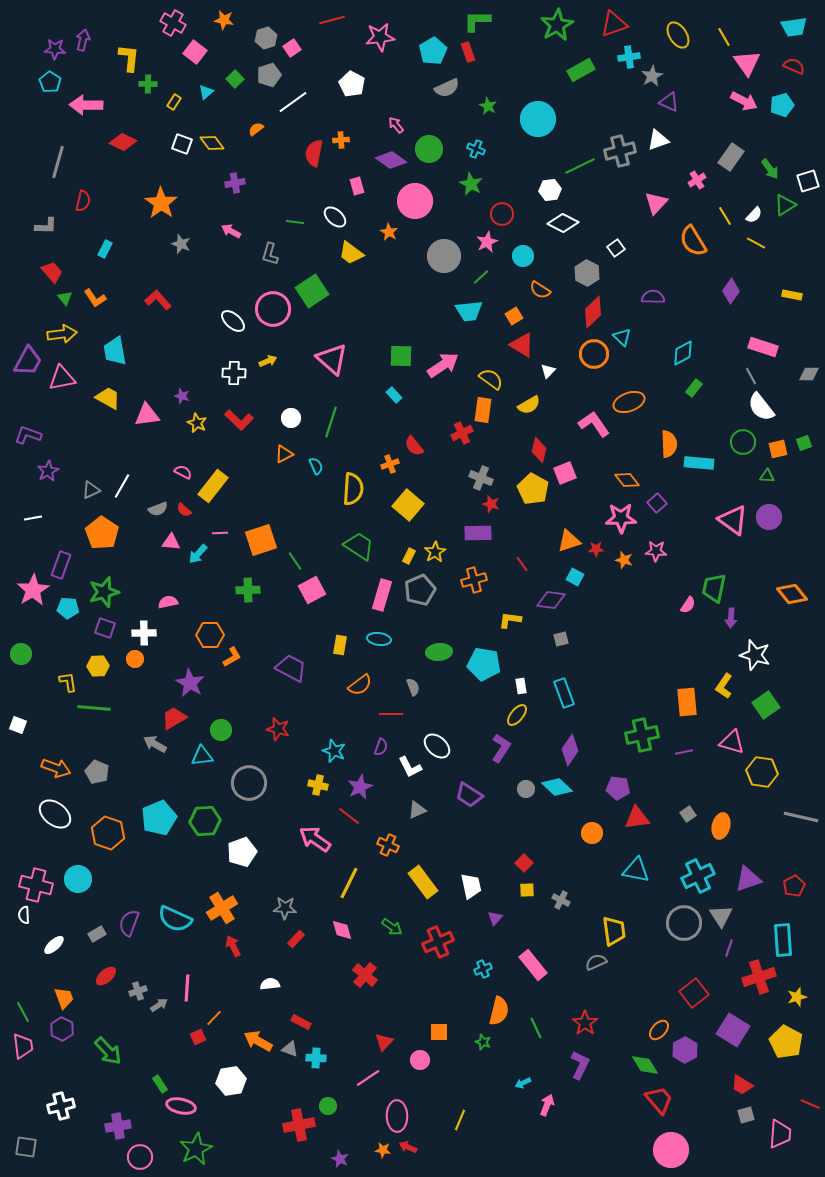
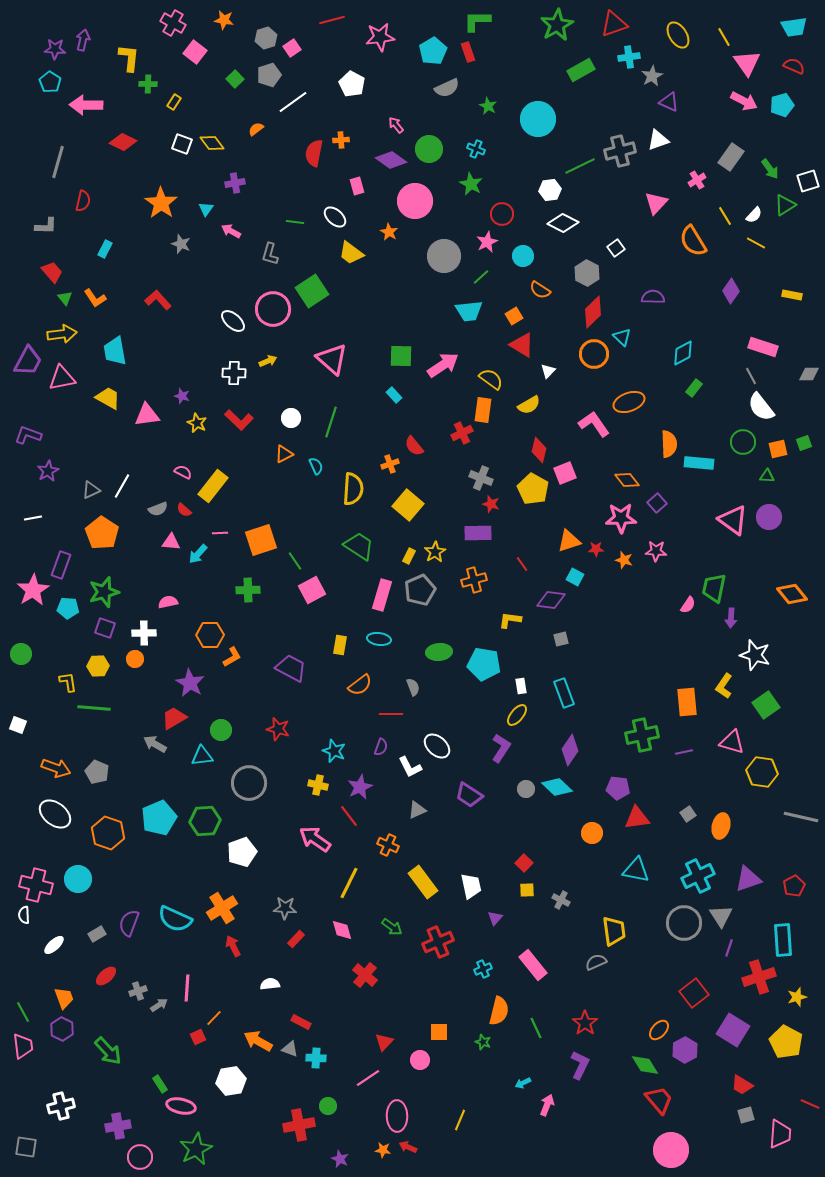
cyan triangle at (206, 92): moved 117 px down; rotated 14 degrees counterclockwise
red line at (349, 816): rotated 15 degrees clockwise
